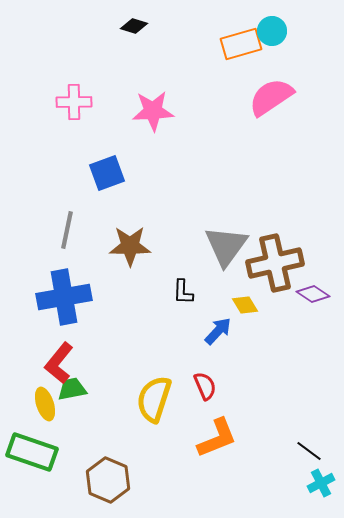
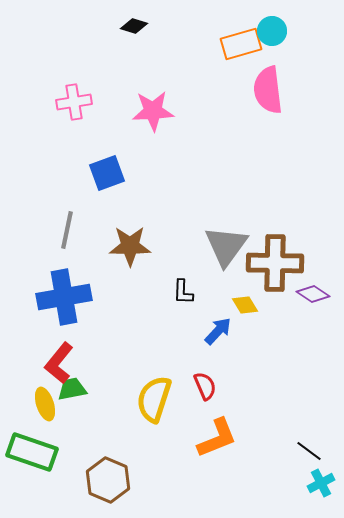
pink semicircle: moved 3 px left, 7 px up; rotated 63 degrees counterclockwise
pink cross: rotated 8 degrees counterclockwise
brown cross: rotated 14 degrees clockwise
